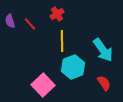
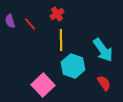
yellow line: moved 1 px left, 1 px up
cyan hexagon: moved 1 px up; rotated 20 degrees counterclockwise
